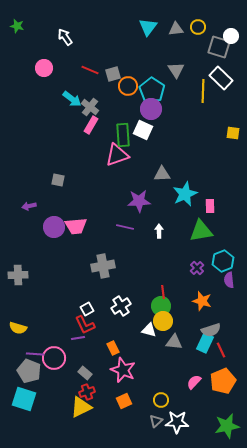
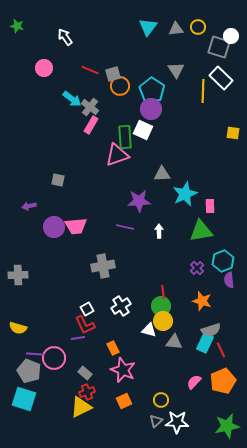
orange circle at (128, 86): moved 8 px left
green rectangle at (123, 135): moved 2 px right, 2 px down
